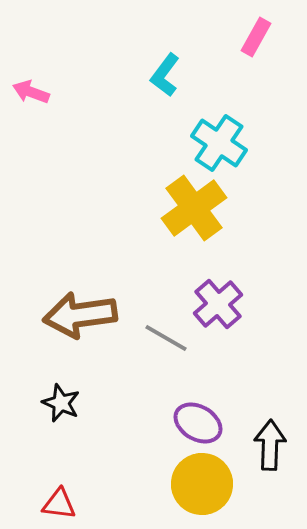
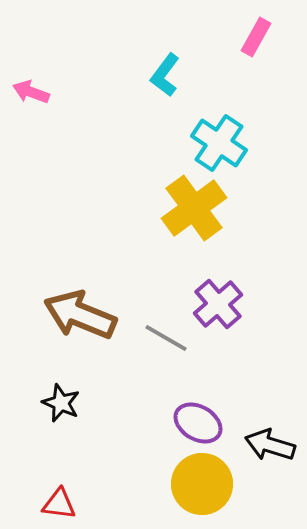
brown arrow: rotated 30 degrees clockwise
black arrow: rotated 75 degrees counterclockwise
